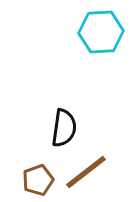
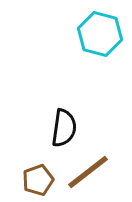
cyan hexagon: moved 1 px left, 2 px down; rotated 18 degrees clockwise
brown line: moved 2 px right
